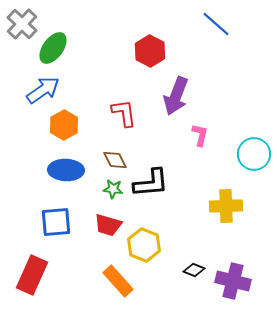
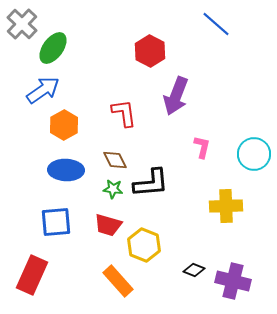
pink L-shape: moved 2 px right, 12 px down
